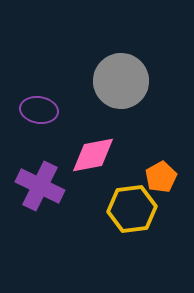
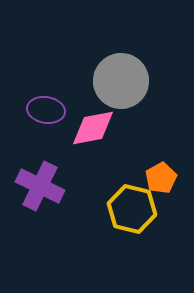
purple ellipse: moved 7 px right
pink diamond: moved 27 px up
orange pentagon: moved 1 px down
yellow hexagon: rotated 21 degrees clockwise
